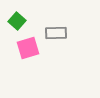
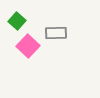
pink square: moved 2 px up; rotated 30 degrees counterclockwise
